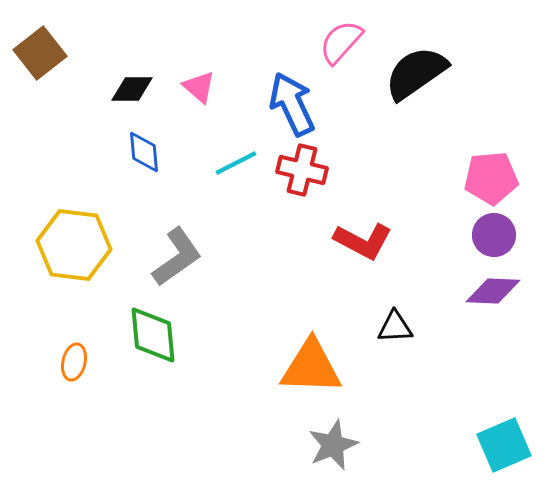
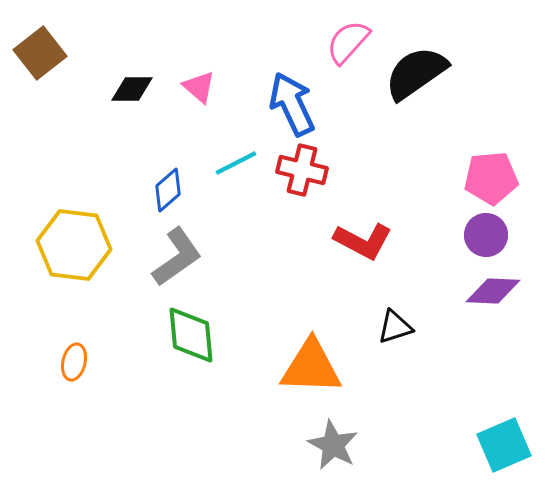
pink semicircle: moved 7 px right
blue diamond: moved 24 px right, 38 px down; rotated 54 degrees clockwise
purple circle: moved 8 px left
black triangle: rotated 15 degrees counterclockwise
green diamond: moved 38 px right
gray star: rotated 21 degrees counterclockwise
